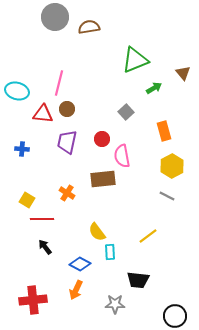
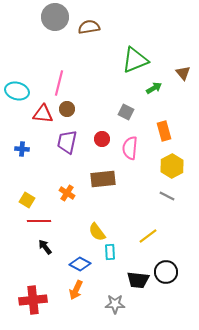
gray square: rotated 21 degrees counterclockwise
pink semicircle: moved 8 px right, 8 px up; rotated 15 degrees clockwise
red line: moved 3 px left, 2 px down
black circle: moved 9 px left, 44 px up
